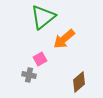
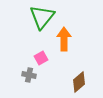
green triangle: moved 1 px left; rotated 12 degrees counterclockwise
orange arrow: rotated 130 degrees clockwise
pink square: moved 1 px right, 1 px up
